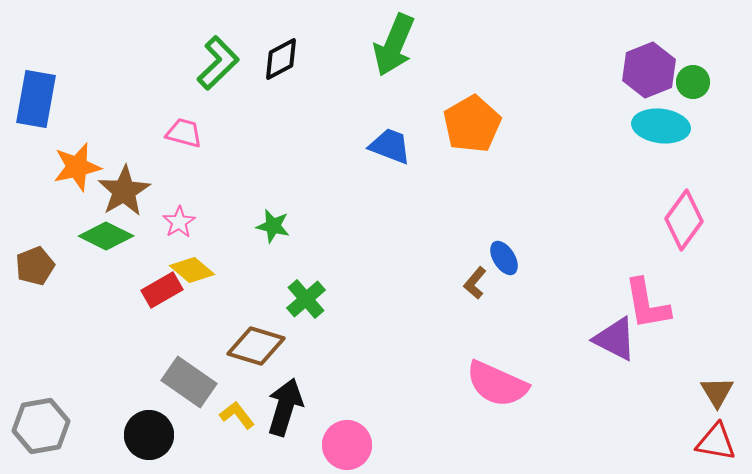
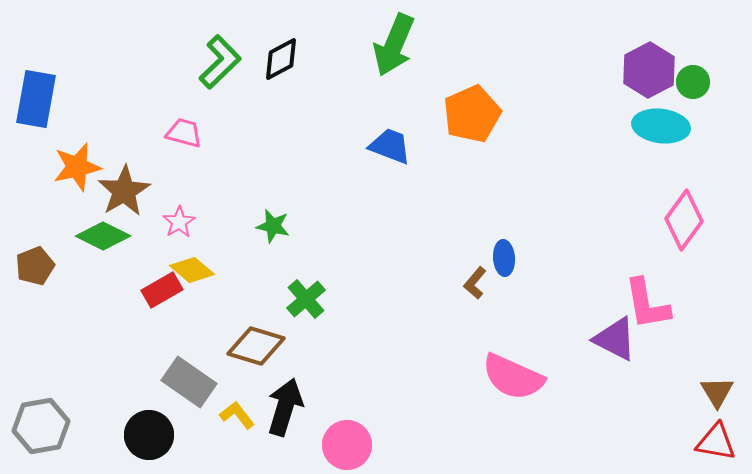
green L-shape: moved 2 px right, 1 px up
purple hexagon: rotated 6 degrees counterclockwise
orange pentagon: moved 10 px up; rotated 6 degrees clockwise
green diamond: moved 3 px left
blue ellipse: rotated 28 degrees clockwise
pink semicircle: moved 16 px right, 7 px up
